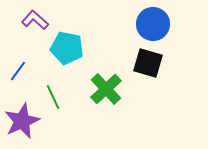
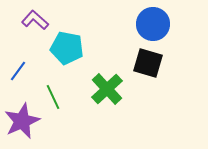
green cross: moved 1 px right
